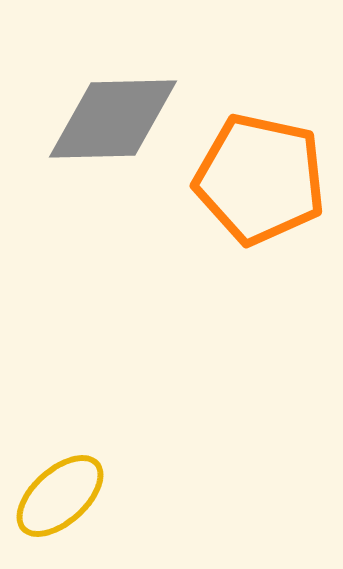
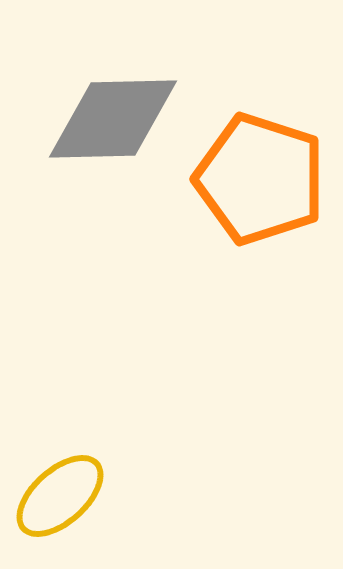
orange pentagon: rotated 6 degrees clockwise
